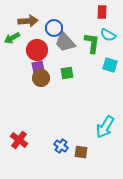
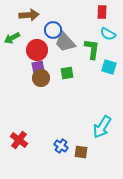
brown arrow: moved 1 px right, 6 px up
blue circle: moved 1 px left, 2 px down
cyan semicircle: moved 1 px up
green L-shape: moved 6 px down
cyan square: moved 1 px left, 2 px down
cyan arrow: moved 3 px left
